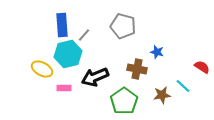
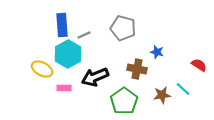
gray pentagon: moved 2 px down
gray line: rotated 24 degrees clockwise
cyan hexagon: rotated 16 degrees counterclockwise
red semicircle: moved 3 px left, 2 px up
cyan line: moved 3 px down
